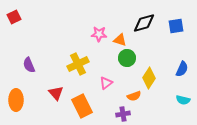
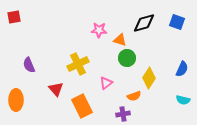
red square: rotated 16 degrees clockwise
blue square: moved 1 px right, 4 px up; rotated 28 degrees clockwise
pink star: moved 4 px up
red triangle: moved 4 px up
